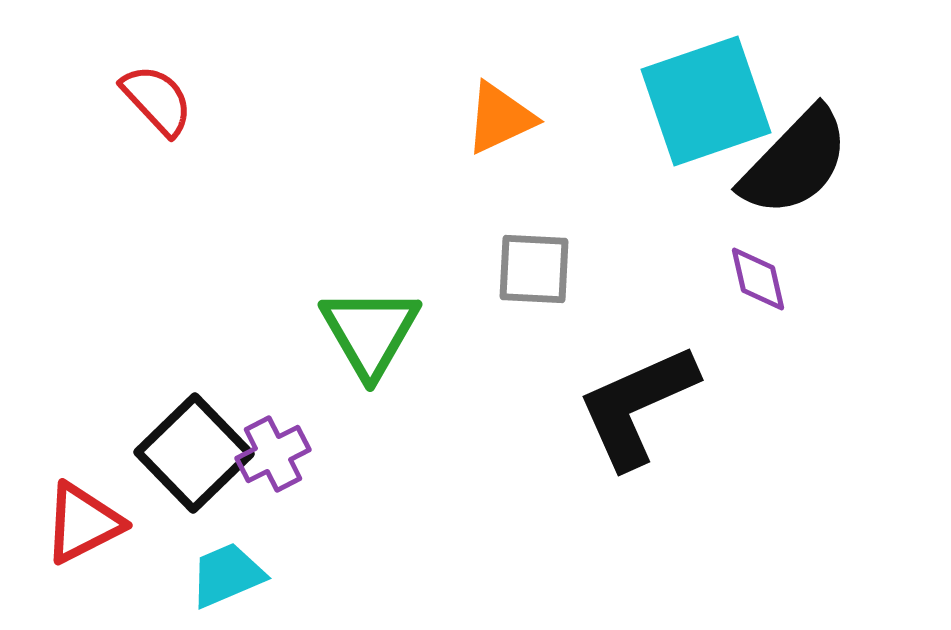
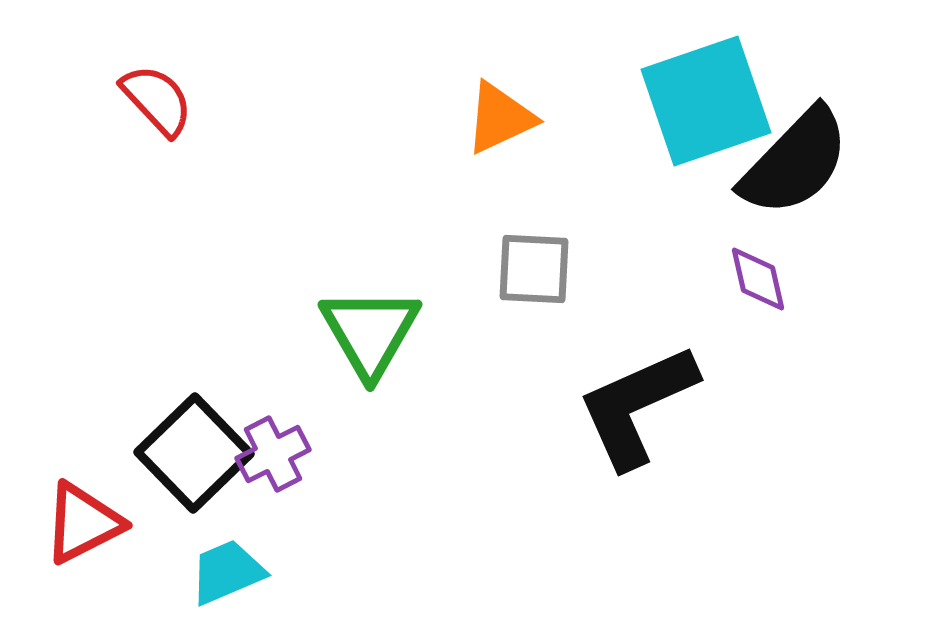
cyan trapezoid: moved 3 px up
